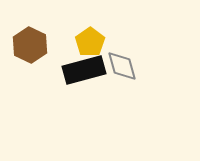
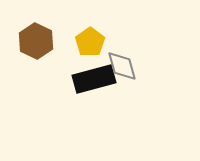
brown hexagon: moved 6 px right, 4 px up
black rectangle: moved 10 px right, 9 px down
